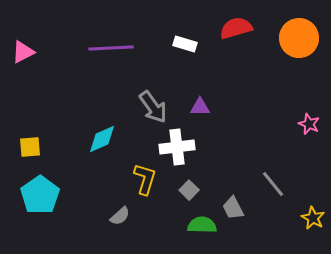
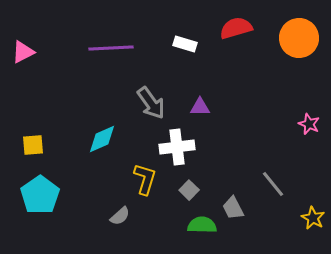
gray arrow: moved 2 px left, 4 px up
yellow square: moved 3 px right, 2 px up
